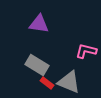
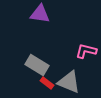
purple triangle: moved 1 px right, 10 px up
